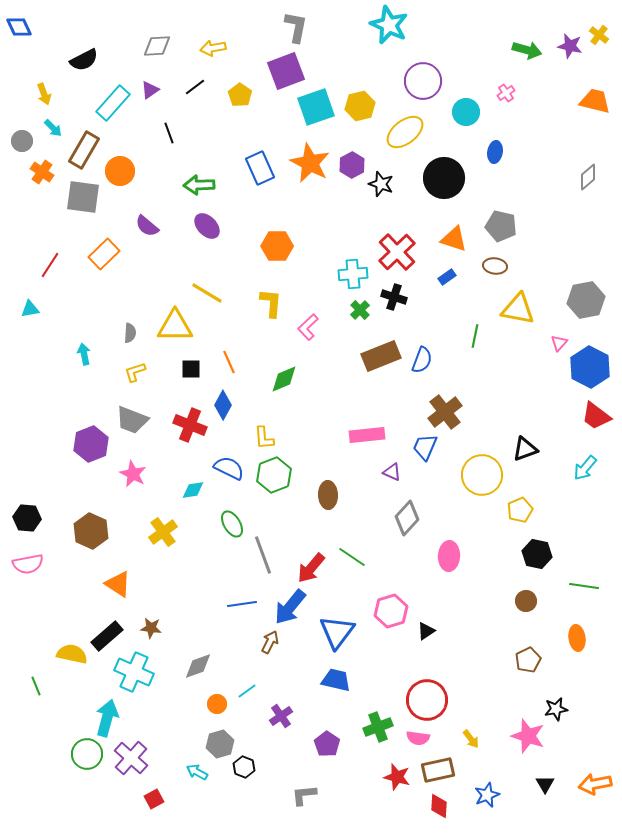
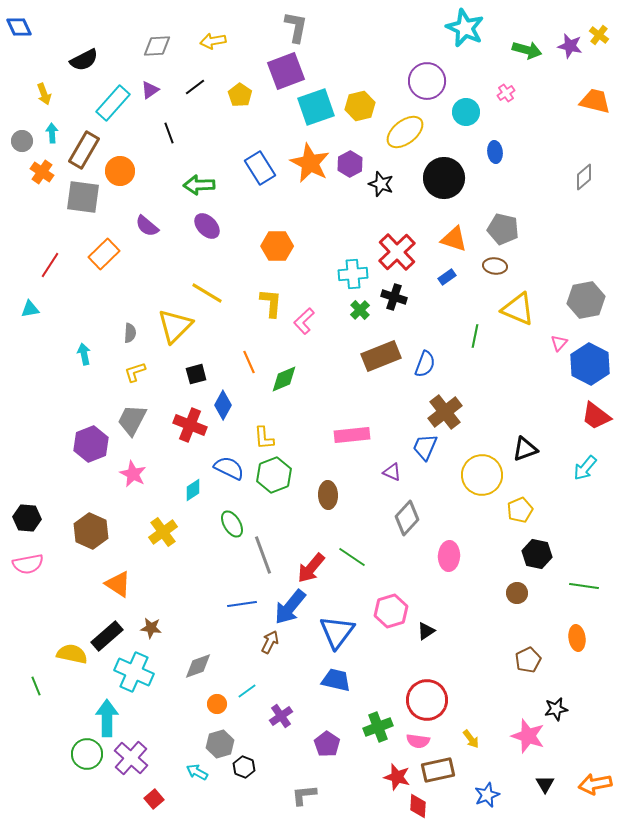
cyan star at (389, 25): moved 76 px right, 3 px down
yellow arrow at (213, 48): moved 7 px up
purple circle at (423, 81): moved 4 px right
cyan arrow at (53, 128): moved 1 px left, 5 px down; rotated 138 degrees counterclockwise
blue ellipse at (495, 152): rotated 15 degrees counterclockwise
purple hexagon at (352, 165): moved 2 px left, 1 px up
blue rectangle at (260, 168): rotated 8 degrees counterclockwise
gray diamond at (588, 177): moved 4 px left
gray pentagon at (501, 226): moved 2 px right, 3 px down
yellow triangle at (518, 309): rotated 12 degrees clockwise
yellow triangle at (175, 326): rotated 45 degrees counterclockwise
pink L-shape at (308, 327): moved 4 px left, 6 px up
blue semicircle at (422, 360): moved 3 px right, 4 px down
orange line at (229, 362): moved 20 px right
blue hexagon at (590, 367): moved 3 px up
black square at (191, 369): moved 5 px right, 5 px down; rotated 15 degrees counterclockwise
gray trapezoid at (132, 420): rotated 96 degrees clockwise
pink rectangle at (367, 435): moved 15 px left
cyan diamond at (193, 490): rotated 25 degrees counterclockwise
brown circle at (526, 601): moved 9 px left, 8 px up
cyan arrow at (107, 718): rotated 15 degrees counterclockwise
pink semicircle at (418, 738): moved 3 px down
red square at (154, 799): rotated 12 degrees counterclockwise
red diamond at (439, 806): moved 21 px left
